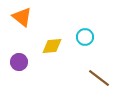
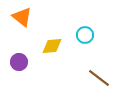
cyan circle: moved 2 px up
